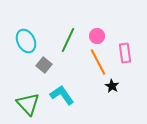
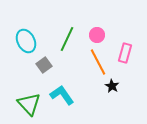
pink circle: moved 1 px up
green line: moved 1 px left, 1 px up
pink rectangle: rotated 24 degrees clockwise
gray square: rotated 14 degrees clockwise
green triangle: moved 1 px right
